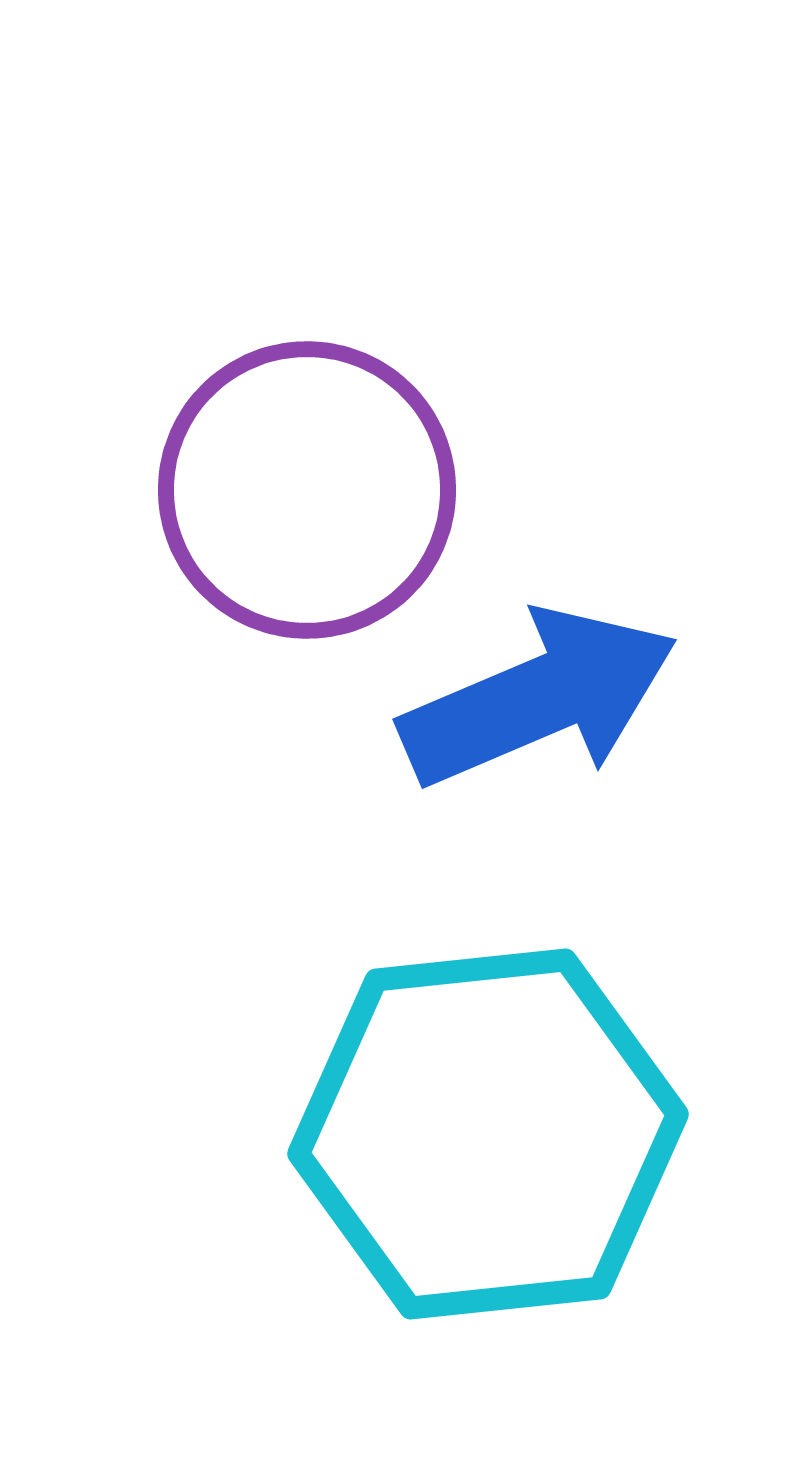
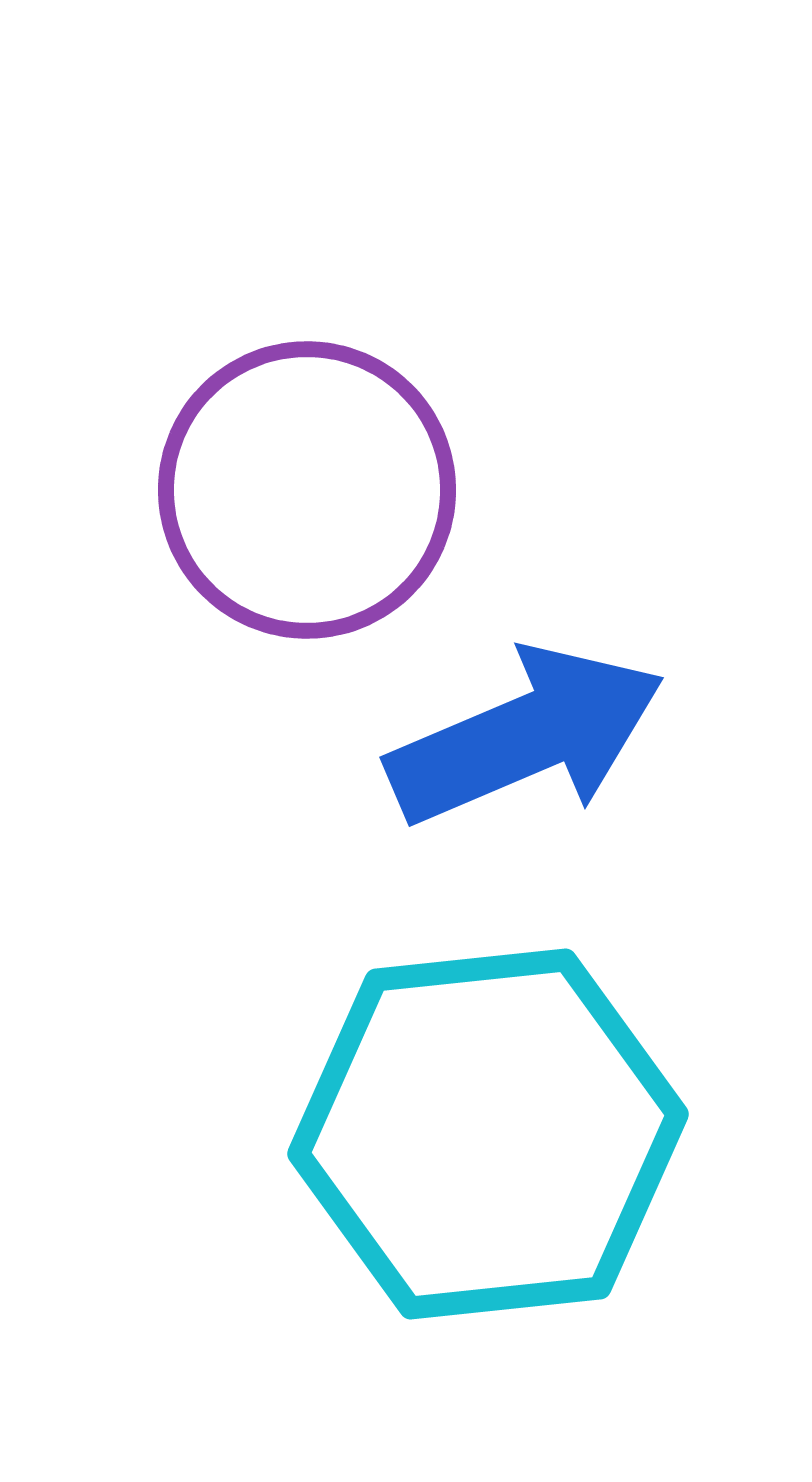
blue arrow: moved 13 px left, 38 px down
